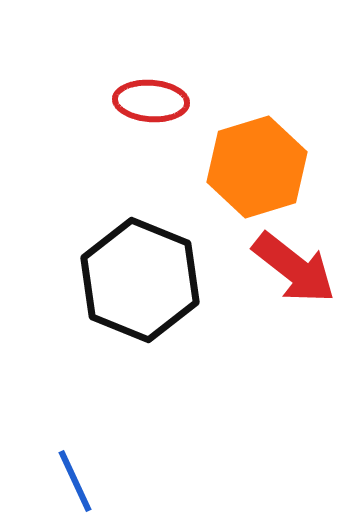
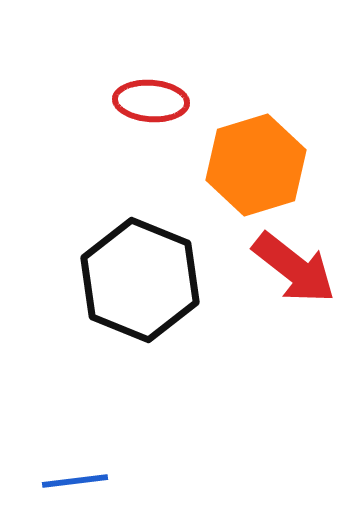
orange hexagon: moved 1 px left, 2 px up
blue line: rotated 72 degrees counterclockwise
